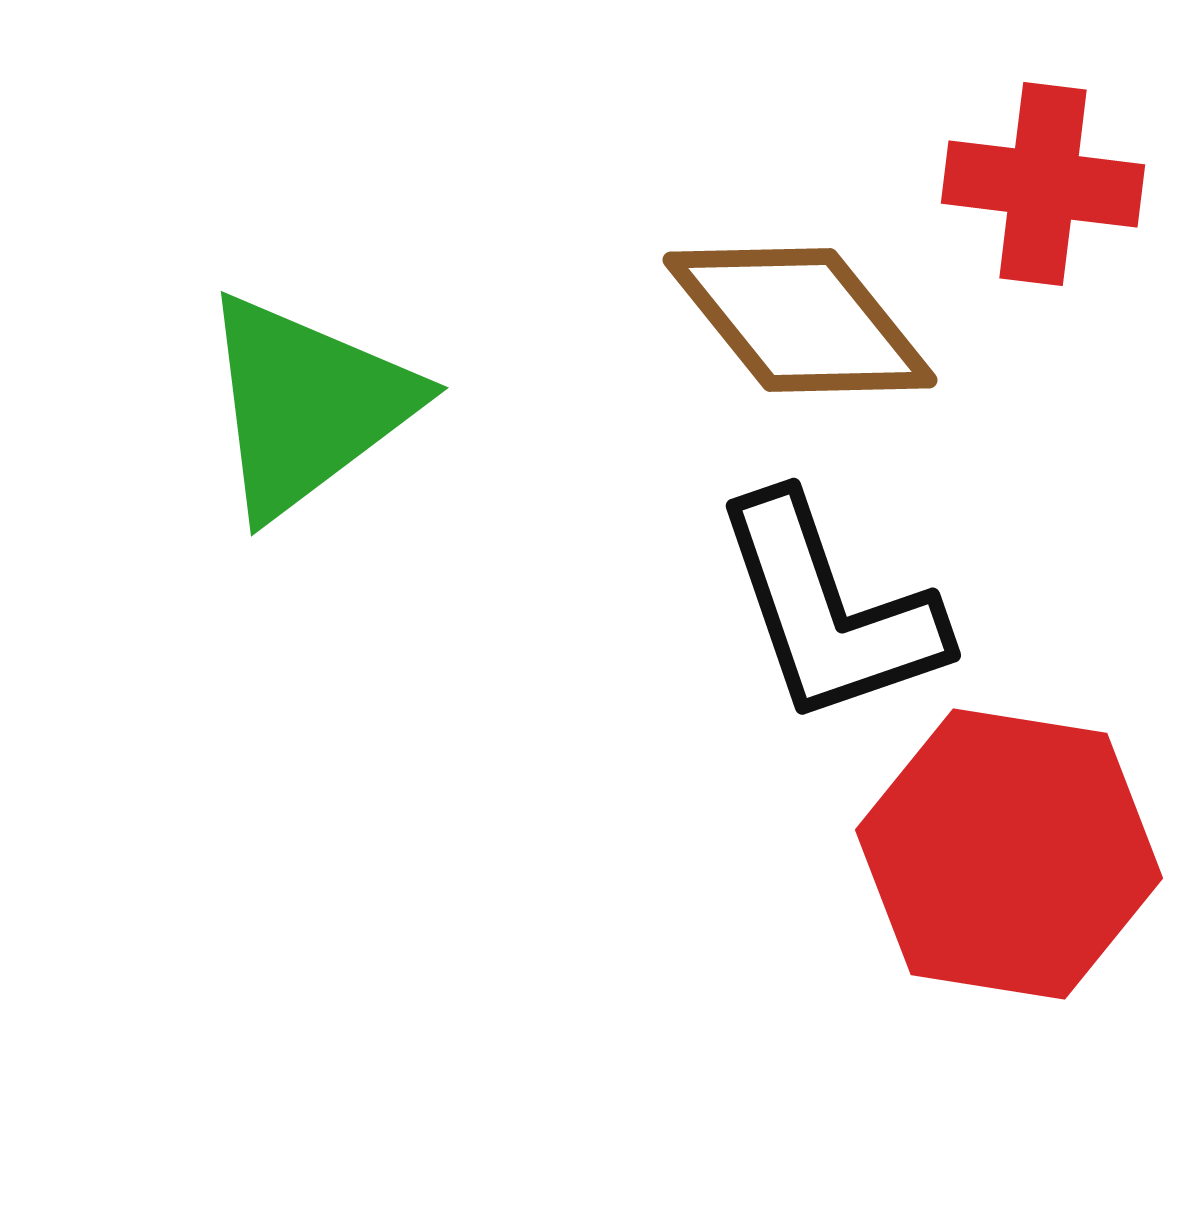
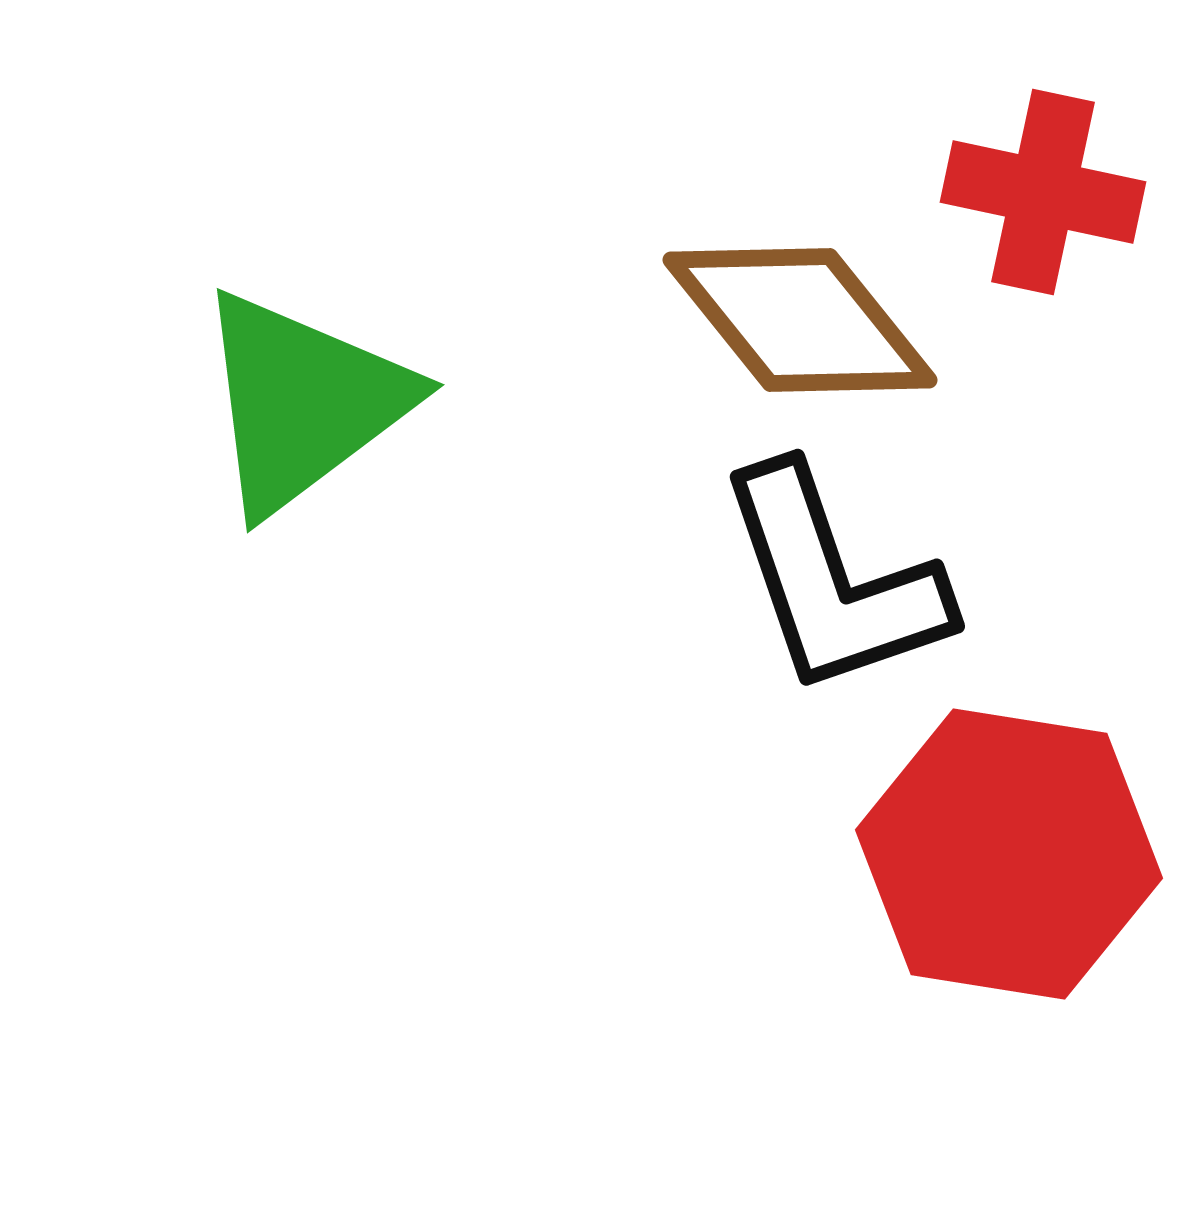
red cross: moved 8 px down; rotated 5 degrees clockwise
green triangle: moved 4 px left, 3 px up
black L-shape: moved 4 px right, 29 px up
